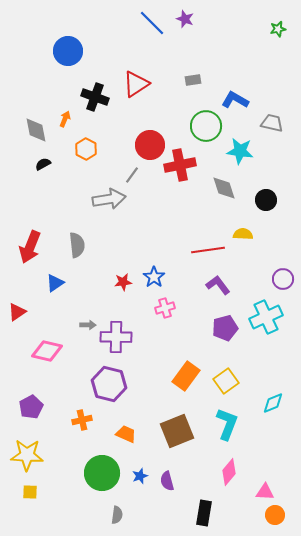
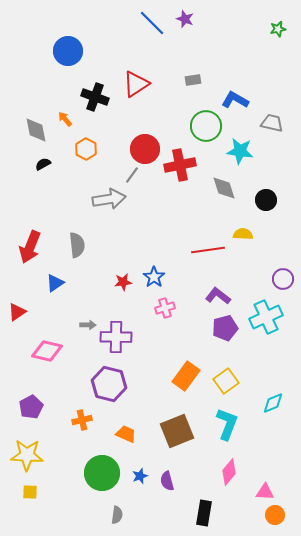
orange arrow at (65, 119): rotated 63 degrees counterclockwise
red circle at (150, 145): moved 5 px left, 4 px down
purple L-shape at (218, 285): moved 11 px down; rotated 15 degrees counterclockwise
